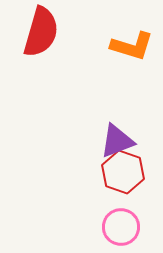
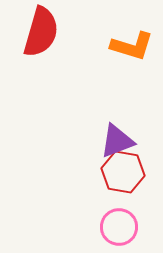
red hexagon: rotated 9 degrees counterclockwise
pink circle: moved 2 px left
